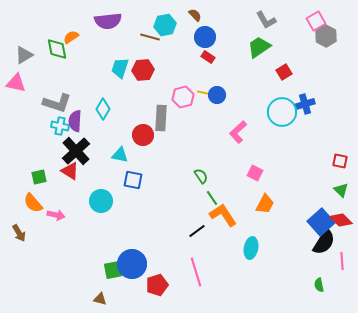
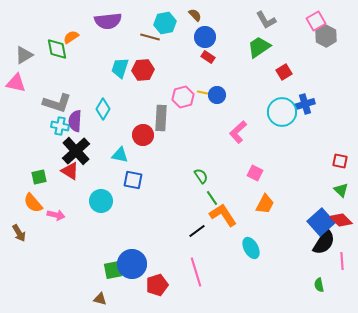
cyan hexagon at (165, 25): moved 2 px up
cyan ellipse at (251, 248): rotated 40 degrees counterclockwise
